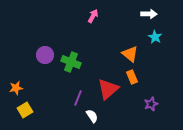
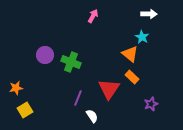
cyan star: moved 13 px left
orange rectangle: rotated 24 degrees counterclockwise
red triangle: moved 1 px right; rotated 15 degrees counterclockwise
